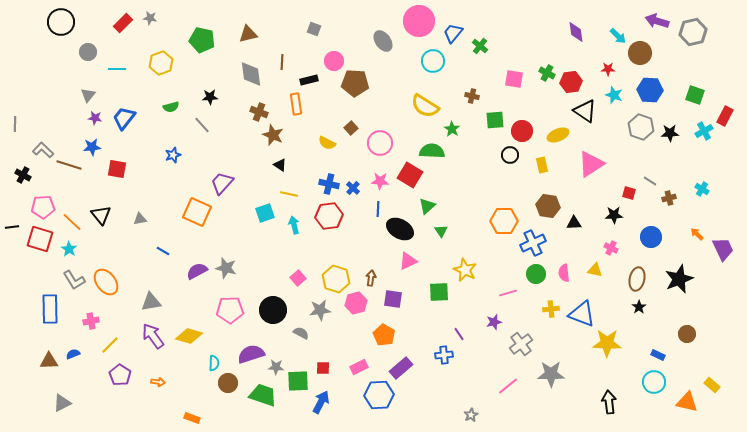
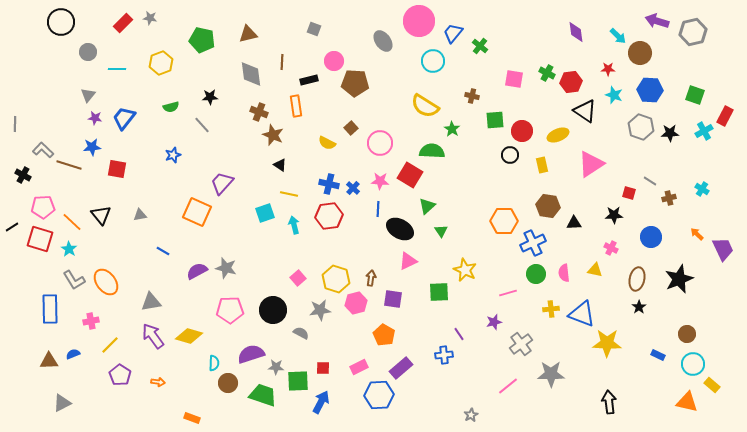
orange rectangle at (296, 104): moved 2 px down
gray triangle at (140, 219): moved 4 px up
black line at (12, 227): rotated 24 degrees counterclockwise
cyan circle at (654, 382): moved 39 px right, 18 px up
